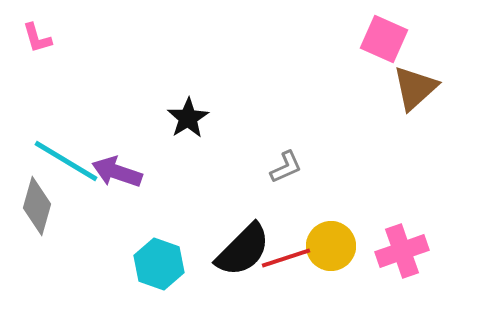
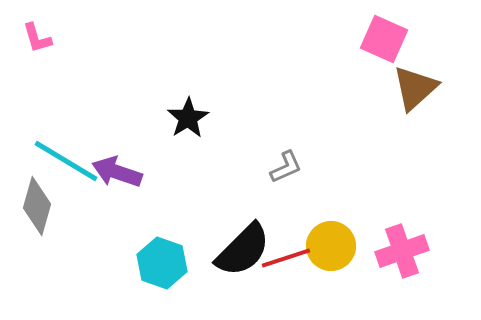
cyan hexagon: moved 3 px right, 1 px up
